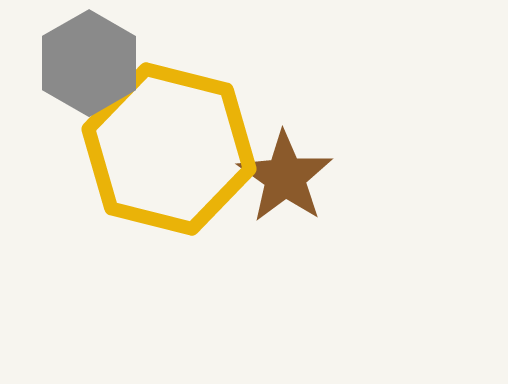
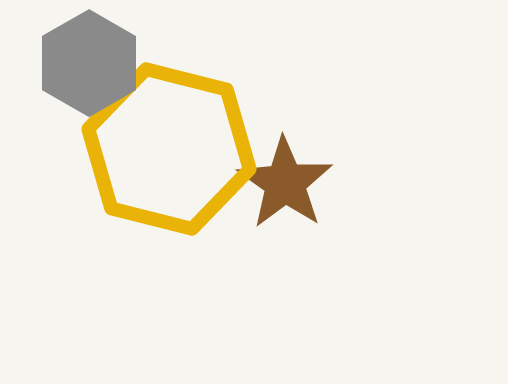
brown star: moved 6 px down
